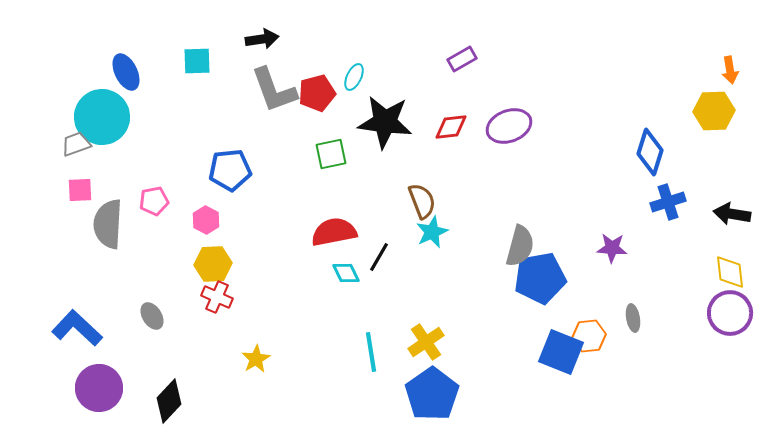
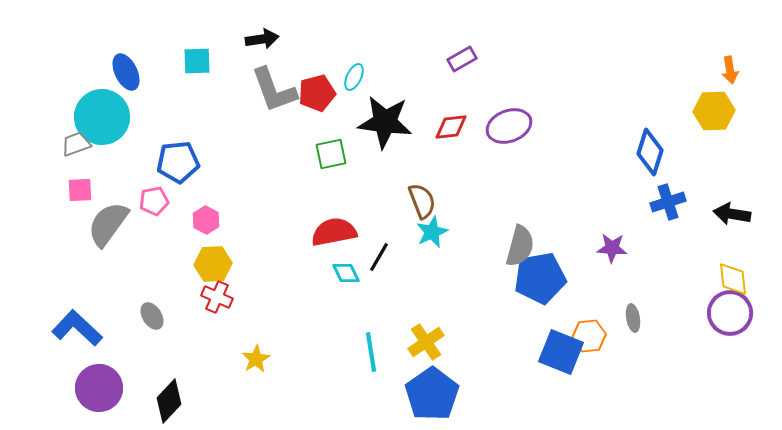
blue pentagon at (230, 170): moved 52 px left, 8 px up
gray semicircle at (108, 224): rotated 33 degrees clockwise
yellow diamond at (730, 272): moved 3 px right, 7 px down
